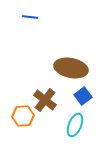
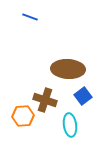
blue line: rotated 14 degrees clockwise
brown ellipse: moved 3 px left, 1 px down; rotated 8 degrees counterclockwise
brown cross: rotated 20 degrees counterclockwise
cyan ellipse: moved 5 px left; rotated 30 degrees counterclockwise
